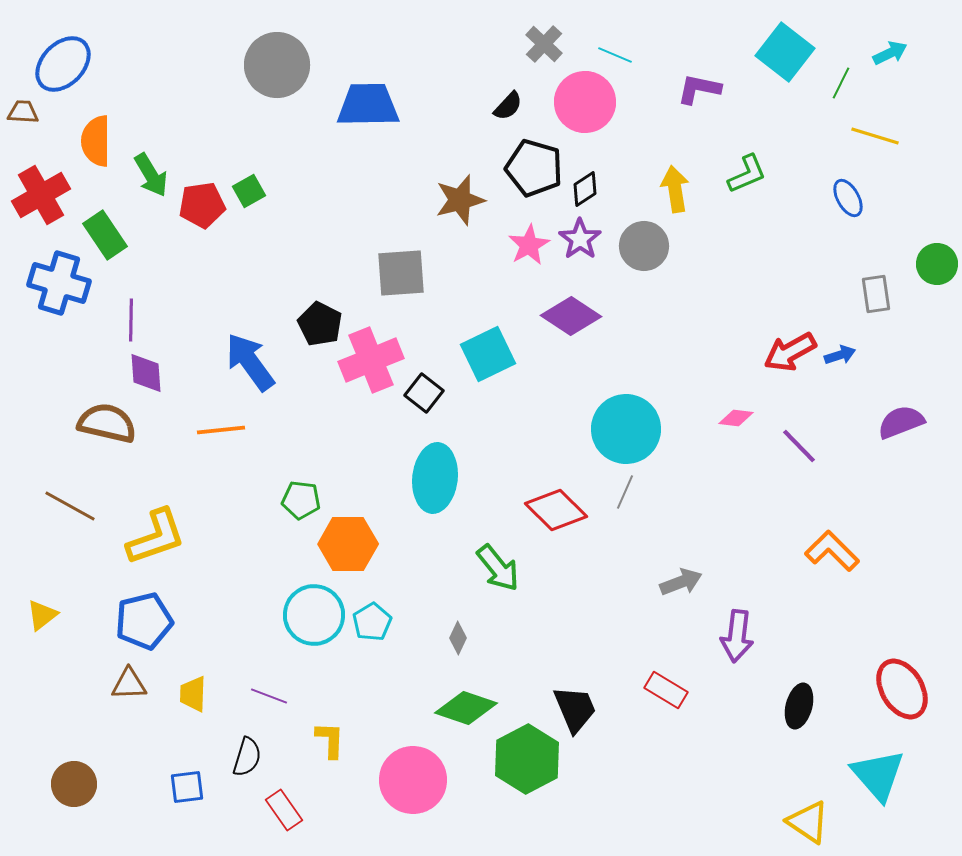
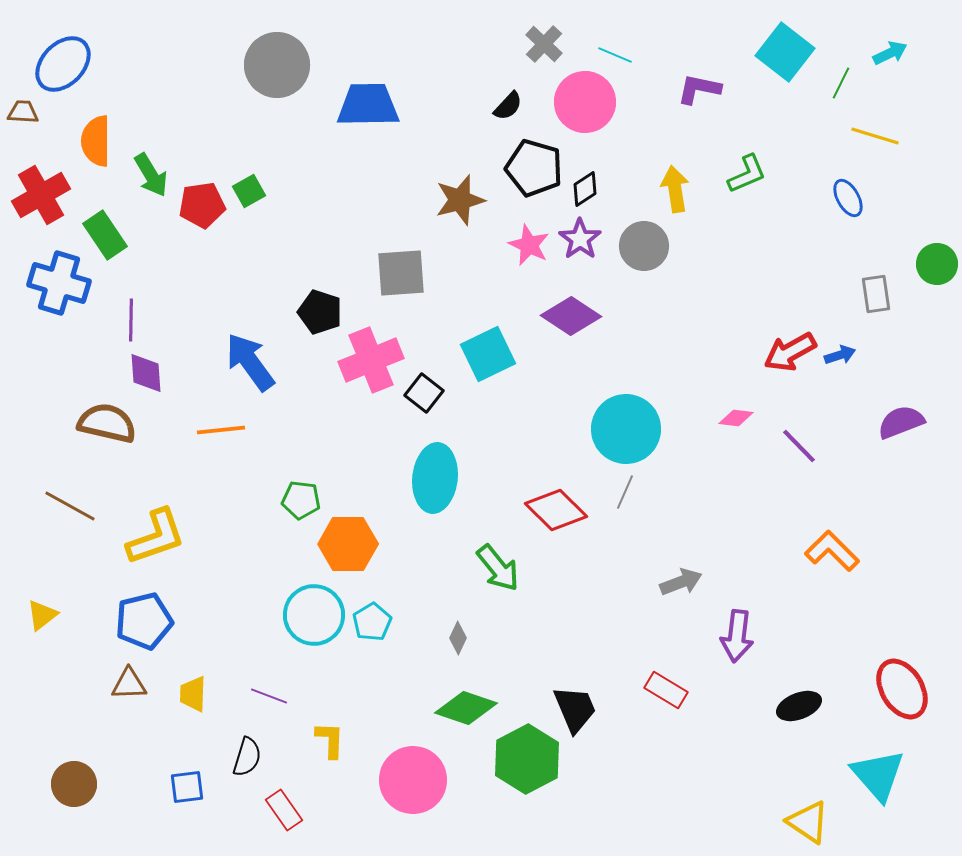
pink star at (529, 245): rotated 18 degrees counterclockwise
black pentagon at (320, 324): moved 12 px up; rotated 9 degrees counterclockwise
black ellipse at (799, 706): rotated 54 degrees clockwise
